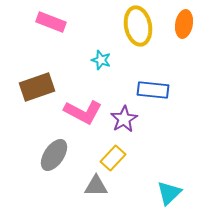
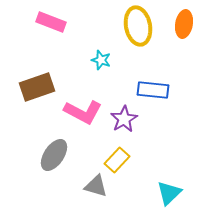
yellow rectangle: moved 4 px right, 2 px down
gray triangle: rotated 15 degrees clockwise
